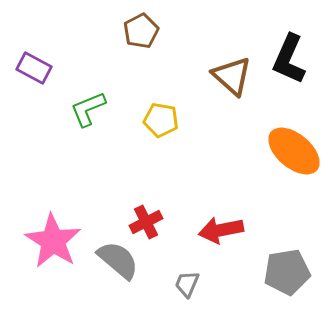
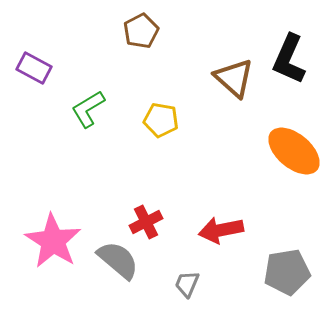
brown triangle: moved 2 px right, 2 px down
green L-shape: rotated 9 degrees counterclockwise
